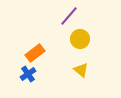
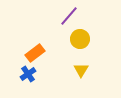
yellow triangle: rotated 21 degrees clockwise
